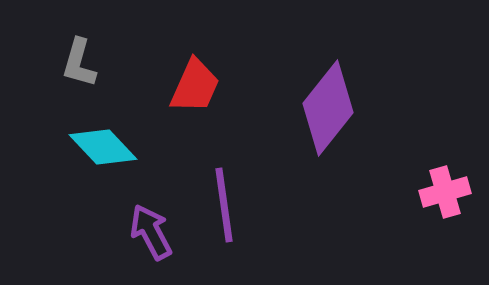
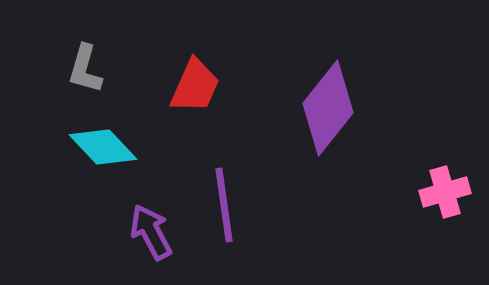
gray L-shape: moved 6 px right, 6 px down
